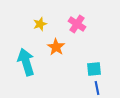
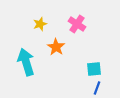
blue line: rotated 32 degrees clockwise
